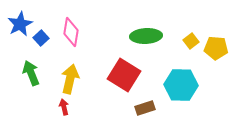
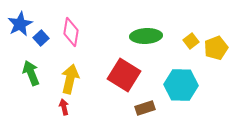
yellow pentagon: rotated 25 degrees counterclockwise
